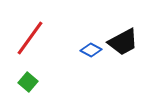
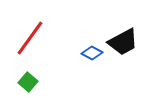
blue diamond: moved 1 px right, 3 px down
